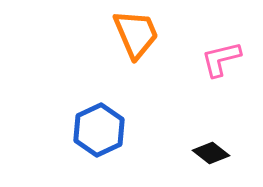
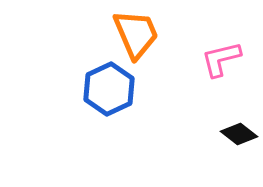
blue hexagon: moved 10 px right, 41 px up
black diamond: moved 28 px right, 19 px up
